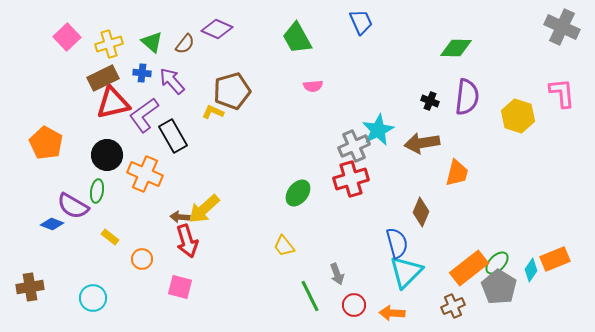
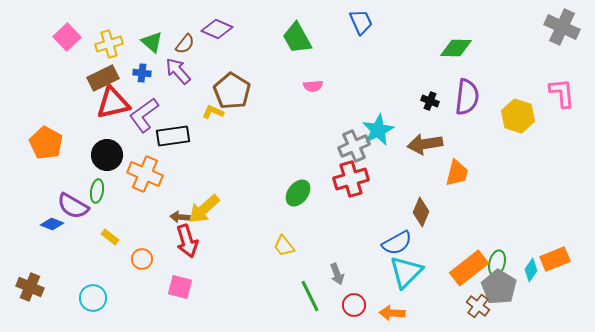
purple arrow at (172, 81): moved 6 px right, 10 px up
brown pentagon at (232, 91): rotated 24 degrees counterclockwise
black rectangle at (173, 136): rotated 68 degrees counterclockwise
brown arrow at (422, 143): moved 3 px right, 1 px down
blue semicircle at (397, 243): rotated 76 degrees clockwise
green ellipse at (497, 263): rotated 30 degrees counterclockwise
brown cross at (30, 287): rotated 32 degrees clockwise
brown cross at (453, 306): moved 25 px right; rotated 30 degrees counterclockwise
